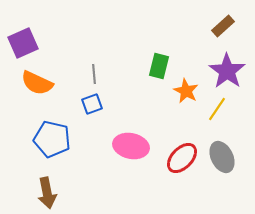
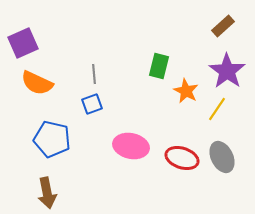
red ellipse: rotated 64 degrees clockwise
